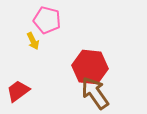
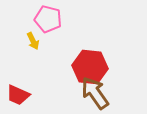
pink pentagon: moved 1 px right, 1 px up
red trapezoid: moved 4 px down; rotated 120 degrees counterclockwise
